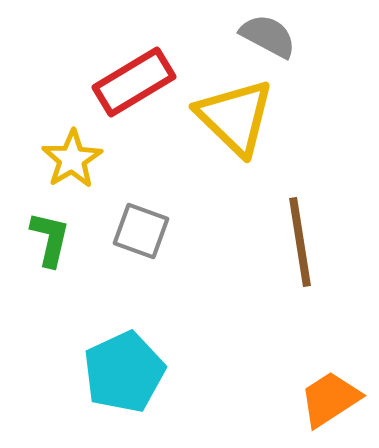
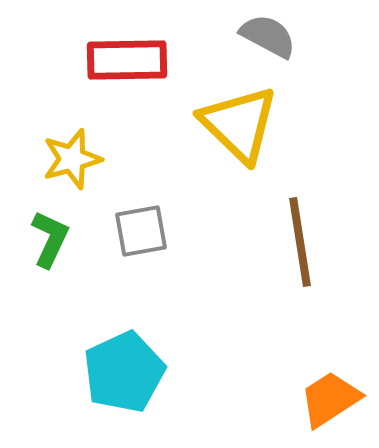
red rectangle: moved 7 px left, 22 px up; rotated 30 degrees clockwise
yellow triangle: moved 4 px right, 7 px down
yellow star: rotated 16 degrees clockwise
gray square: rotated 30 degrees counterclockwise
green L-shape: rotated 12 degrees clockwise
